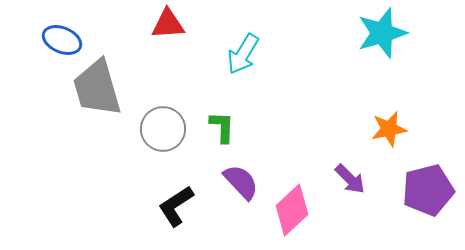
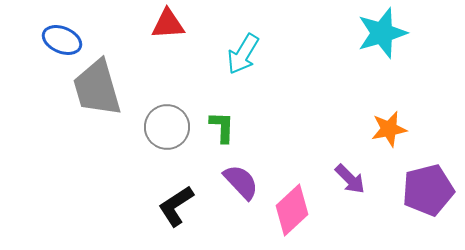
gray circle: moved 4 px right, 2 px up
